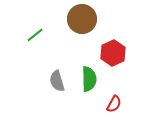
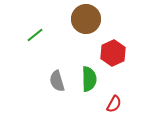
brown circle: moved 4 px right
